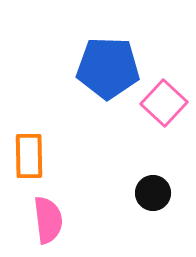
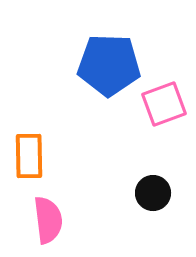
blue pentagon: moved 1 px right, 3 px up
pink square: moved 1 px down; rotated 27 degrees clockwise
